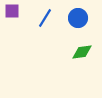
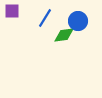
blue circle: moved 3 px down
green diamond: moved 18 px left, 17 px up
